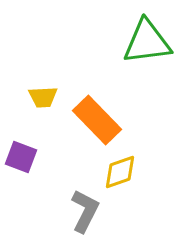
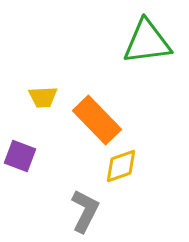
purple square: moved 1 px left, 1 px up
yellow diamond: moved 1 px right, 6 px up
